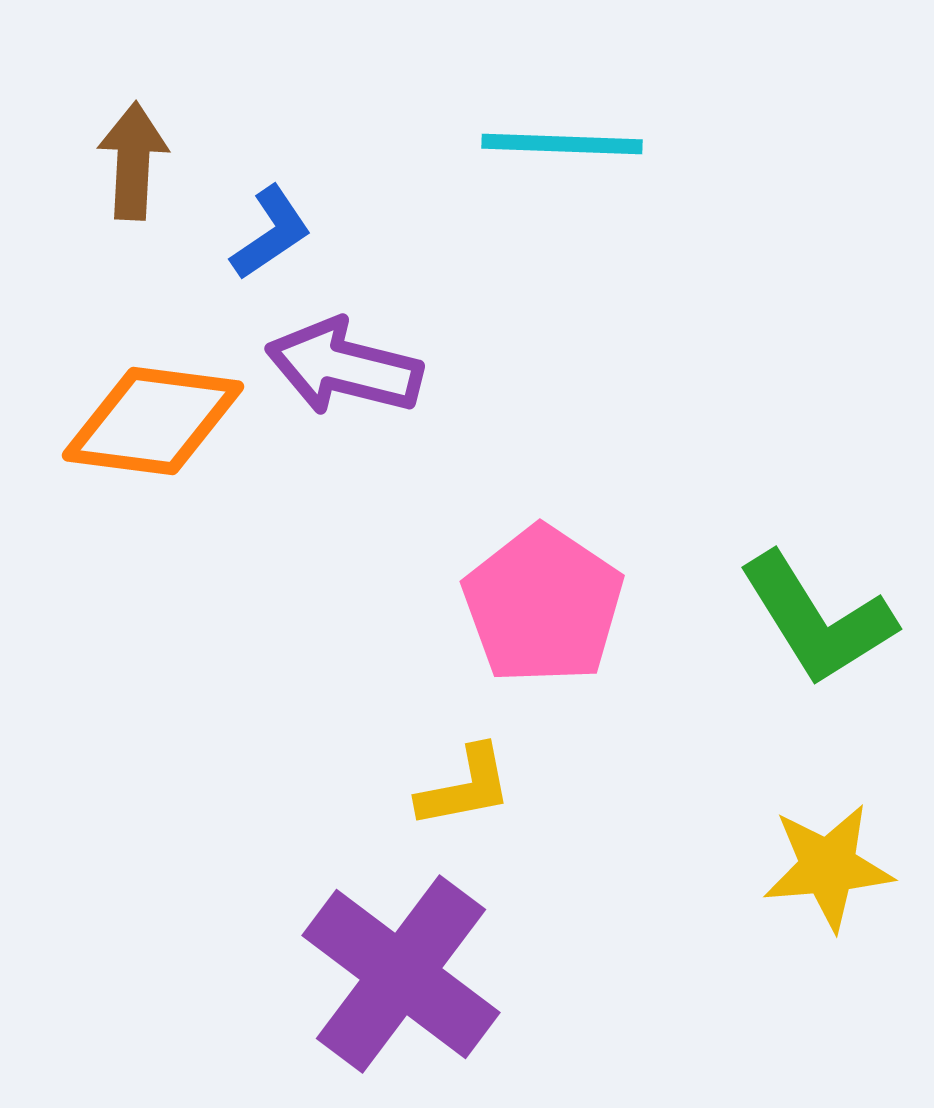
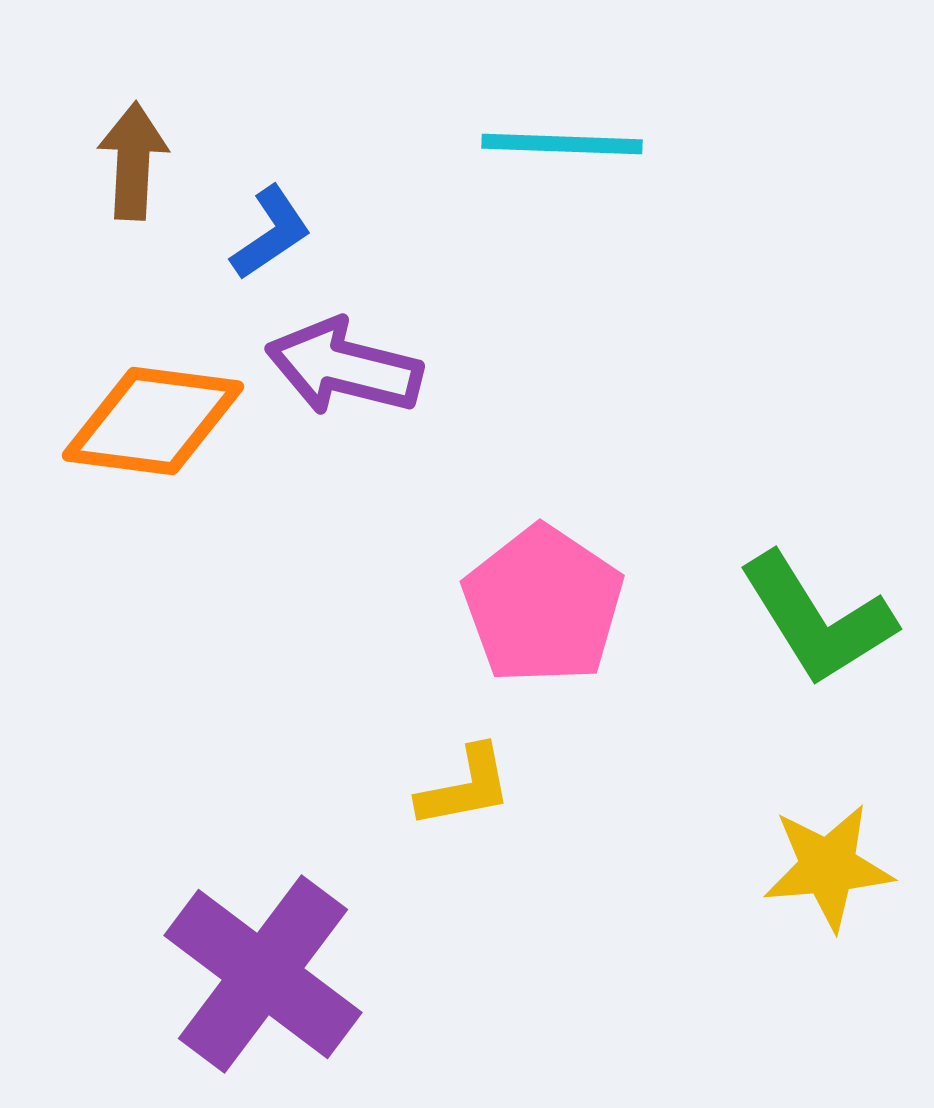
purple cross: moved 138 px left
